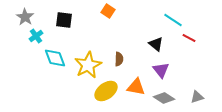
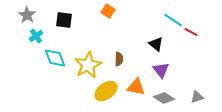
gray star: moved 2 px right, 2 px up
red line: moved 2 px right, 6 px up
